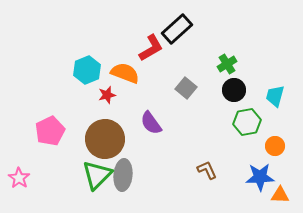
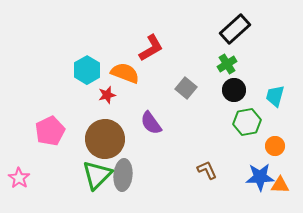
black rectangle: moved 58 px right
cyan hexagon: rotated 8 degrees counterclockwise
orange triangle: moved 10 px up
